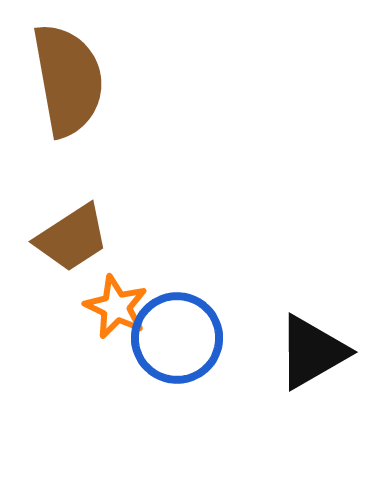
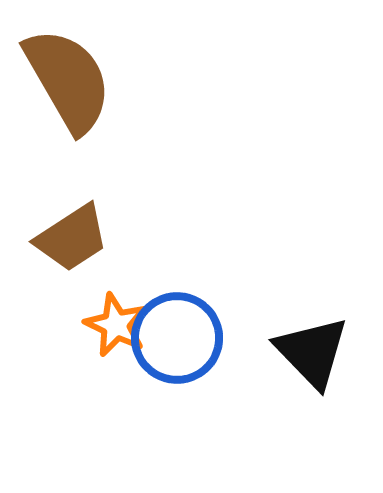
brown semicircle: rotated 20 degrees counterclockwise
orange star: moved 18 px down
black triangle: rotated 44 degrees counterclockwise
